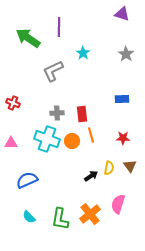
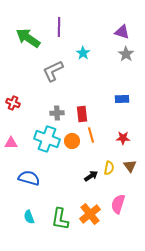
purple triangle: moved 18 px down
blue semicircle: moved 2 px right, 2 px up; rotated 40 degrees clockwise
cyan semicircle: rotated 24 degrees clockwise
